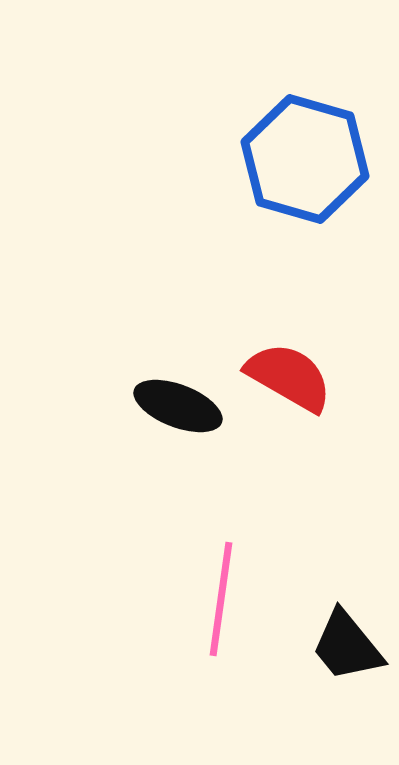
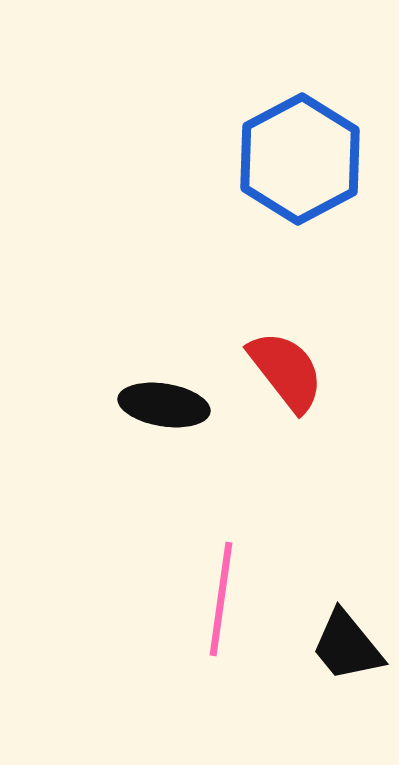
blue hexagon: moved 5 px left; rotated 16 degrees clockwise
red semicircle: moved 3 px left, 6 px up; rotated 22 degrees clockwise
black ellipse: moved 14 px left, 1 px up; rotated 12 degrees counterclockwise
